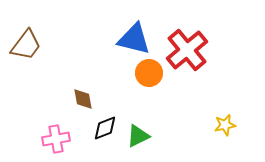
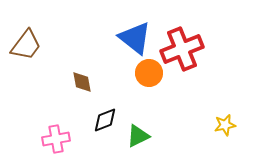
blue triangle: moved 1 px right, 1 px up; rotated 24 degrees clockwise
red cross: moved 5 px left, 1 px up; rotated 18 degrees clockwise
brown diamond: moved 1 px left, 17 px up
black diamond: moved 8 px up
